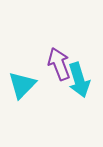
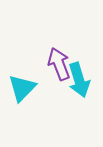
cyan triangle: moved 3 px down
